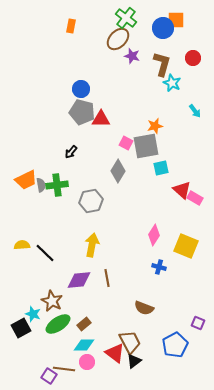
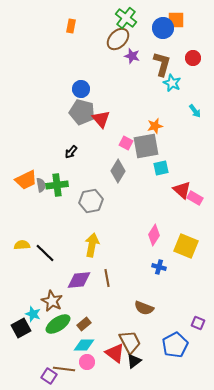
red triangle at (101, 119): rotated 48 degrees clockwise
